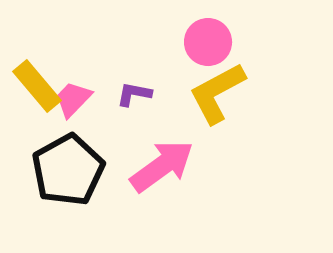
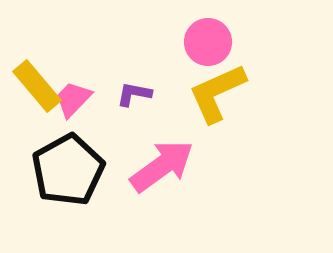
yellow L-shape: rotated 4 degrees clockwise
